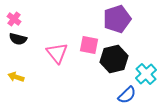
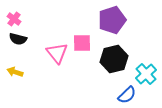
purple pentagon: moved 5 px left, 1 px down
pink square: moved 7 px left, 2 px up; rotated 12 degrees counterclockwise
yellow arrow: moved 1 px left, 5 px up
